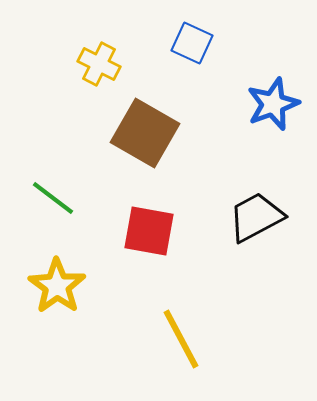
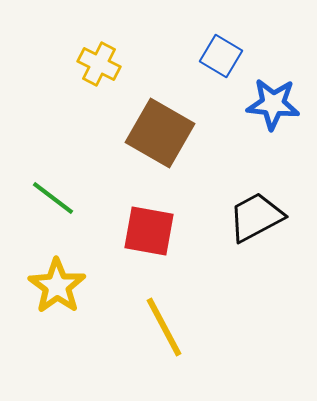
blue square: moved 29 px right, 13 px down; rotated 6 degrees clockwise
blue star: rotated 26 degrees clockwise
brown square: moved 15 px right
yellow line: moved 17 px left, 12 px up
